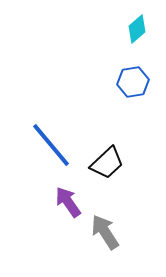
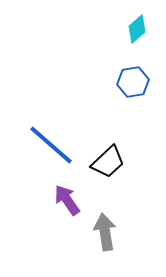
blue line: rotated 9 degrees counterclockwise
black trapezoid: moved 1 px right, 1 px up
purple arrow: moved 1 px left, 2 px up
gray arrow: rotated 24 degrees clockwise
